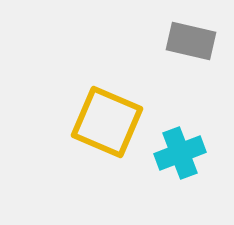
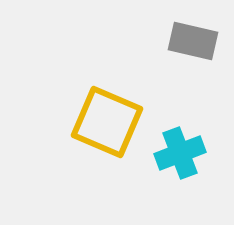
gray rectangle: moved 2 px right
